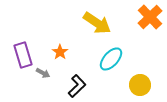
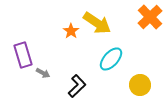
orange star: moved 11 px right, 21 px up
